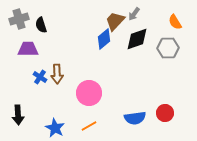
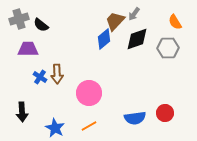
black semicircle: rotated 35 degrees counterclockwise
black arrow: moved 4 px right, 3 px up
